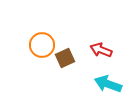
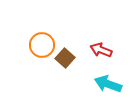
brown square: rotated 24 degrees counterclockwise
